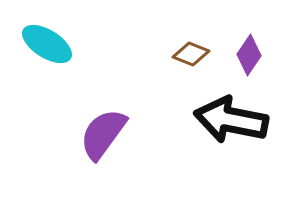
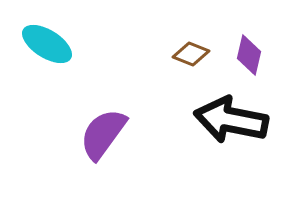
purple diamond: rotated 21 degrees counterclockwise
